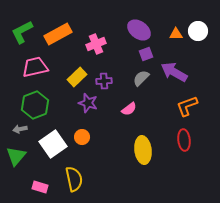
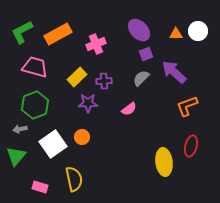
purple ellipse: rotated 10 degrees clockwise
pink trapezoid: rotated 28 degrees clockwise
purple arrow: rotated 12 degrees clockwise
purple star: rotated 18 degrees counterclockwise
red ellipse: moved 7 px right, 6 px down; rotated 20 degrees clockwise
yellow ellipse: moved 21 px right, 12 px down
